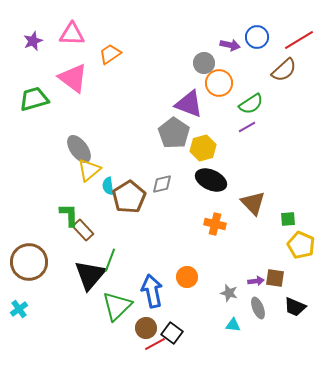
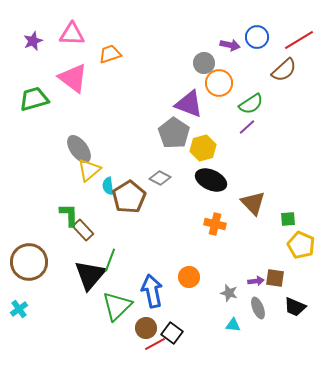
orange trapezoid at (110, 54): rotated 15 degrees clockwise
purple line at (247, 127): rotated 12 degrees counterclockwise
gray diamond at (162, 184): moved 2 px left, 6 px up; rotated 40 degrees clockwise
orange circle at (187, 277): moved 2 px right
